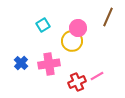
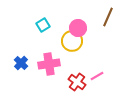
red cross: rotated 30 degrees counterclockwise
